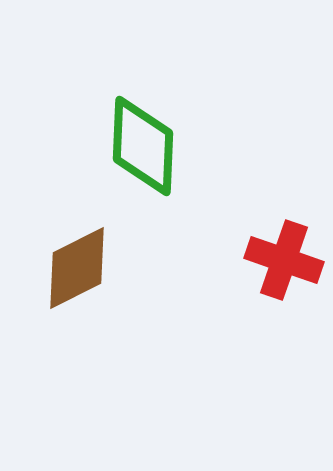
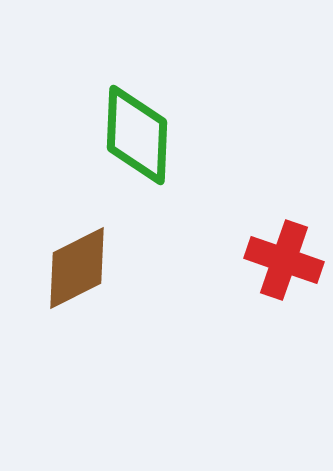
green diamond: moved 6 px left, 11 px up
